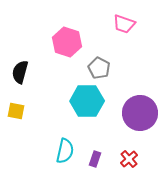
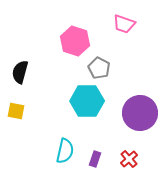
pink hexagon: moved 8 px right, 1 px up
